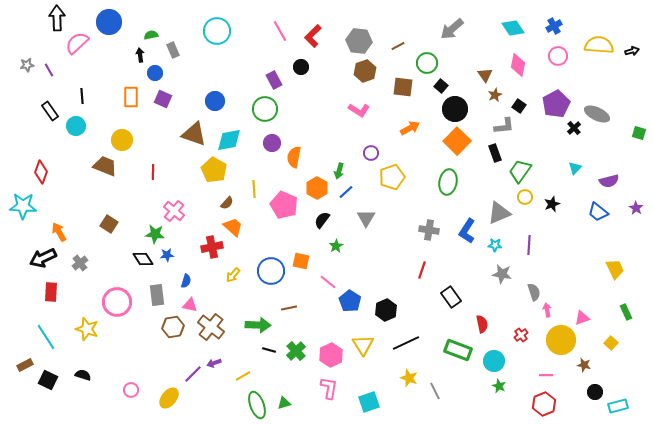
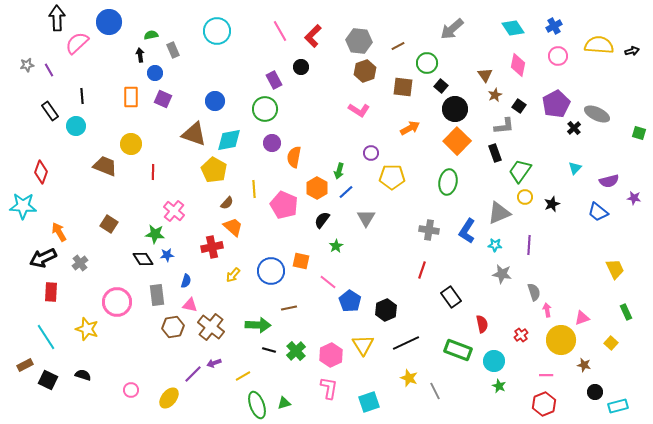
yellow circle at (122, 140): moved 9 px right, 4 px down
yellow pentagon at (392, 177): rotated 20 degrees clockwise
purple star at (636, 208): moved 2 px left, 10 px up; rotated 24 degrees counterclockwise
